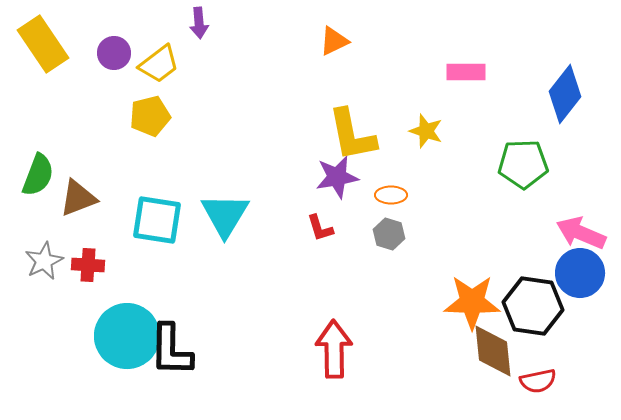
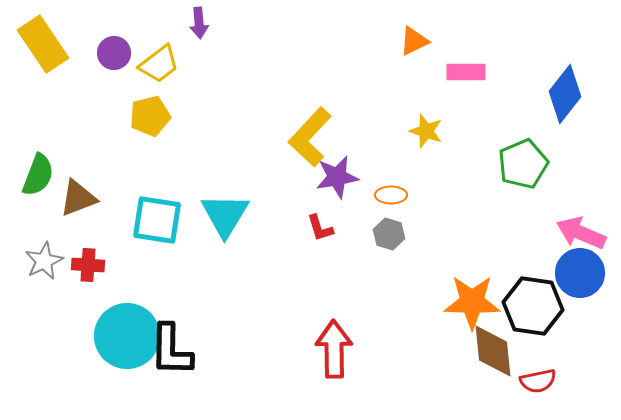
orange triangle: moved 80 px right
yellow L-shape: moved 42 px left, 2 px down; rotated 54 degrees clockwise
green pentagon: rotated 21 degrees counterclockwise
